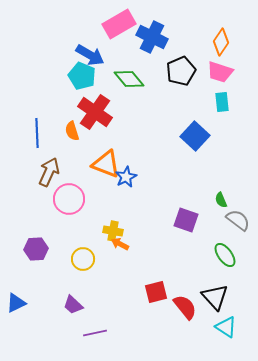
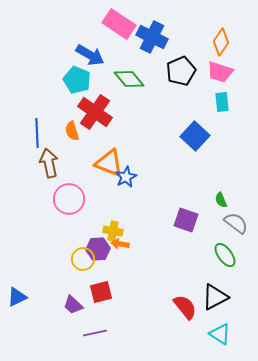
pink rectangle: rotated 64 degrees clockwise
cyan pentagon: moved 5 px left, 4 px down
orange triangle: moved 3 px right, 1 px up
brown arrow: moved 9 px up; rotated 36 degrees counterclockwise
gray semicircle: moved 2 px left, 3 px down
orange arrow: rotated 18 degrees counterclockwise
purple hexagon: moved 62 px right
red square: moved 55 px left
black triangle: rotated 44 degrees clockwise
blue triangle: moved 1 px right, 6 px up
cyan triangle: moved 6 px left, 7 px down
